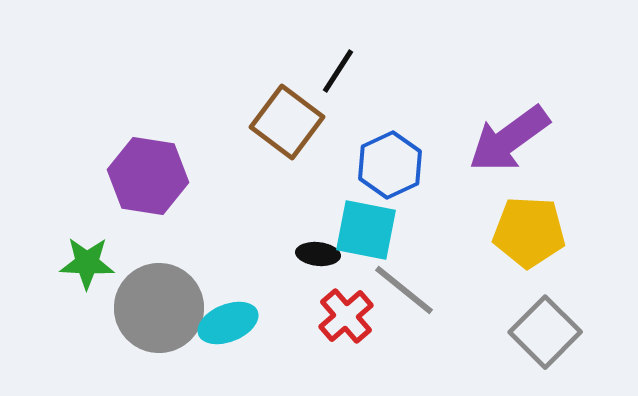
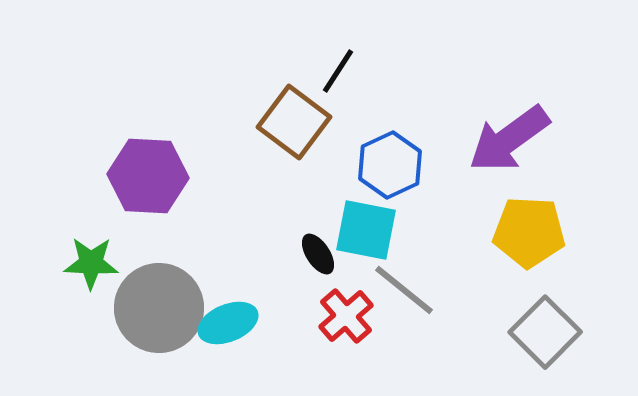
brown square: moved 7 px right
purple hexagon: rotated 6 degrees counterclockwise
black ellipse: rotated 51 degrees clockwise
green star: moved 4 px right
